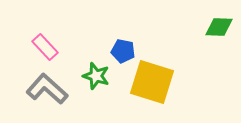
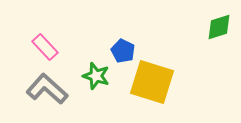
green diamond: rotated 20 degrees counterclockwise
blue pentagon: rotated 15 degrees clockwise
